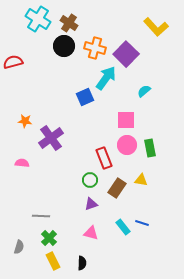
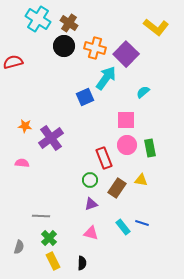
yellow L-shape: rotated 10 degrees counterclockwise
cyan semicircle: moved 1 px left, 1 px down
orange star: moved 5 px down
